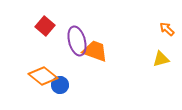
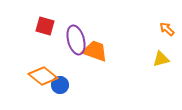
red square: rotated 24 degrees counterclockwise
purple ellipse: moved 1 px left, 1 px up
